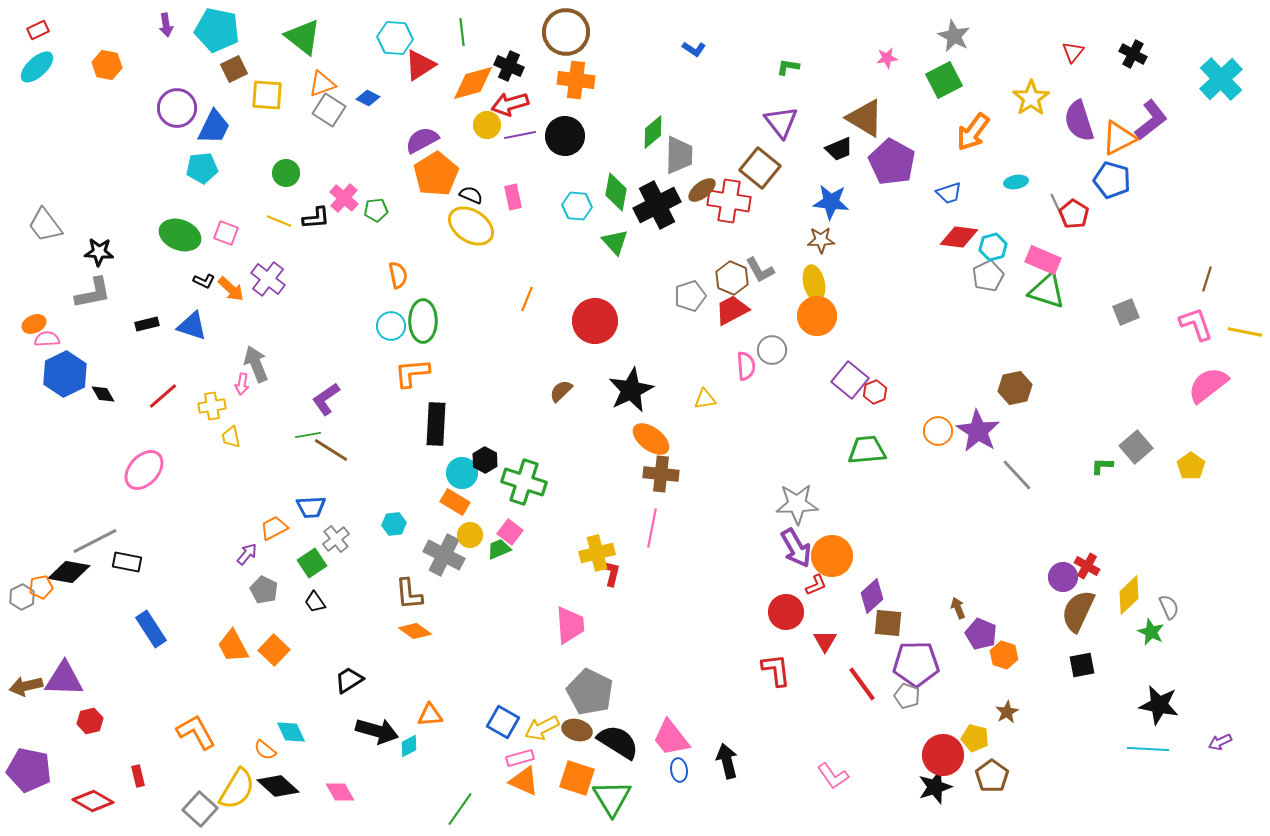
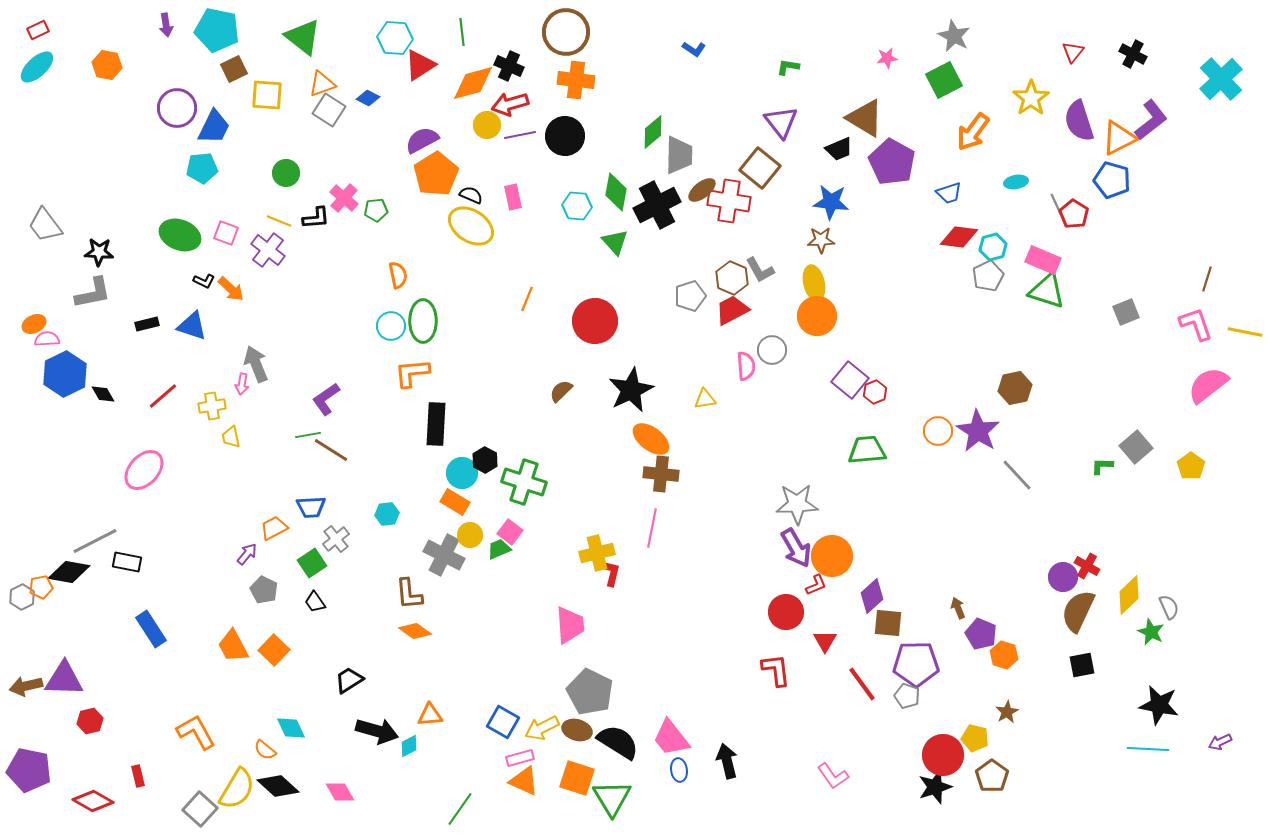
purple cross at (268, 279): moved 29 px up
cyan hexagon at (394, 524): moved 7 px left, 10 px up
cyan diamond at (291, 732): moved 4 px up
